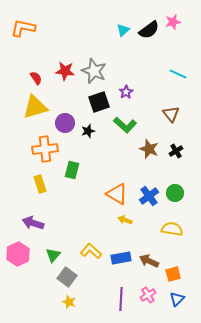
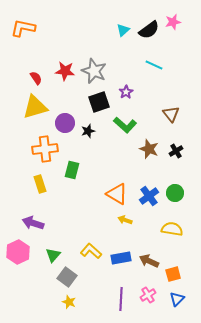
cyan line: moved 24 px left, 9 px up
pink hexagon: moved 2 px up
